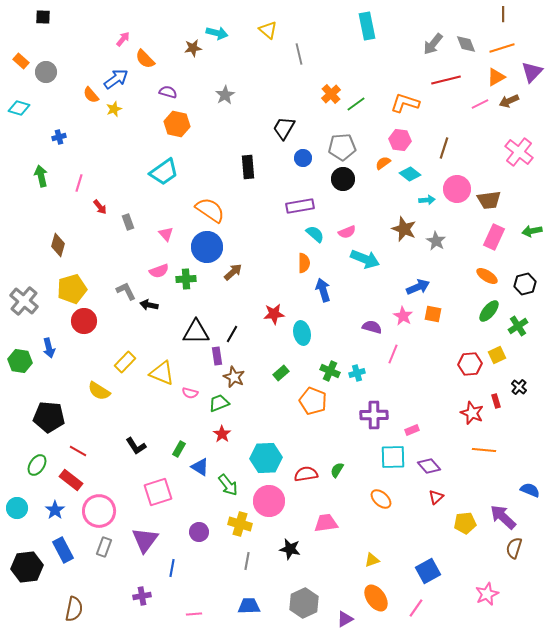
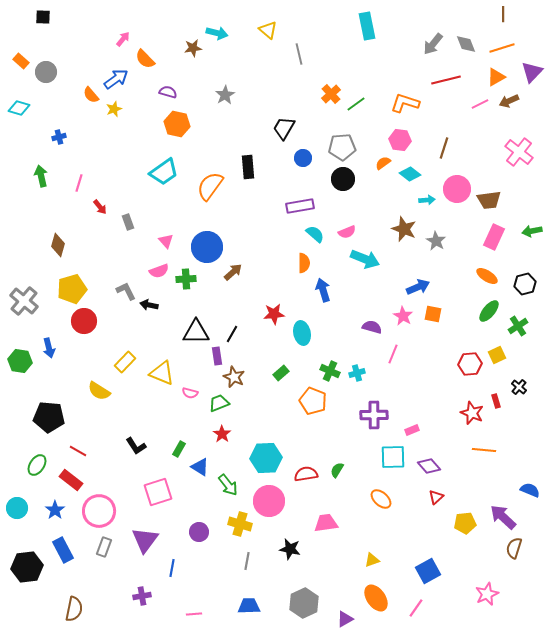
orange semicircle at (210, 210): moved 24 px up; rotated 88 degrees counterclockwise
pink triangle at (166, 234): moved 7 px down
